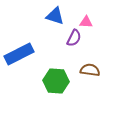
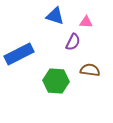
purple semicircle: moved 1 px left, 4 px down
